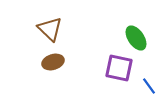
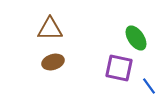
brown triangle: rotated 44 degrees counterclockwise
